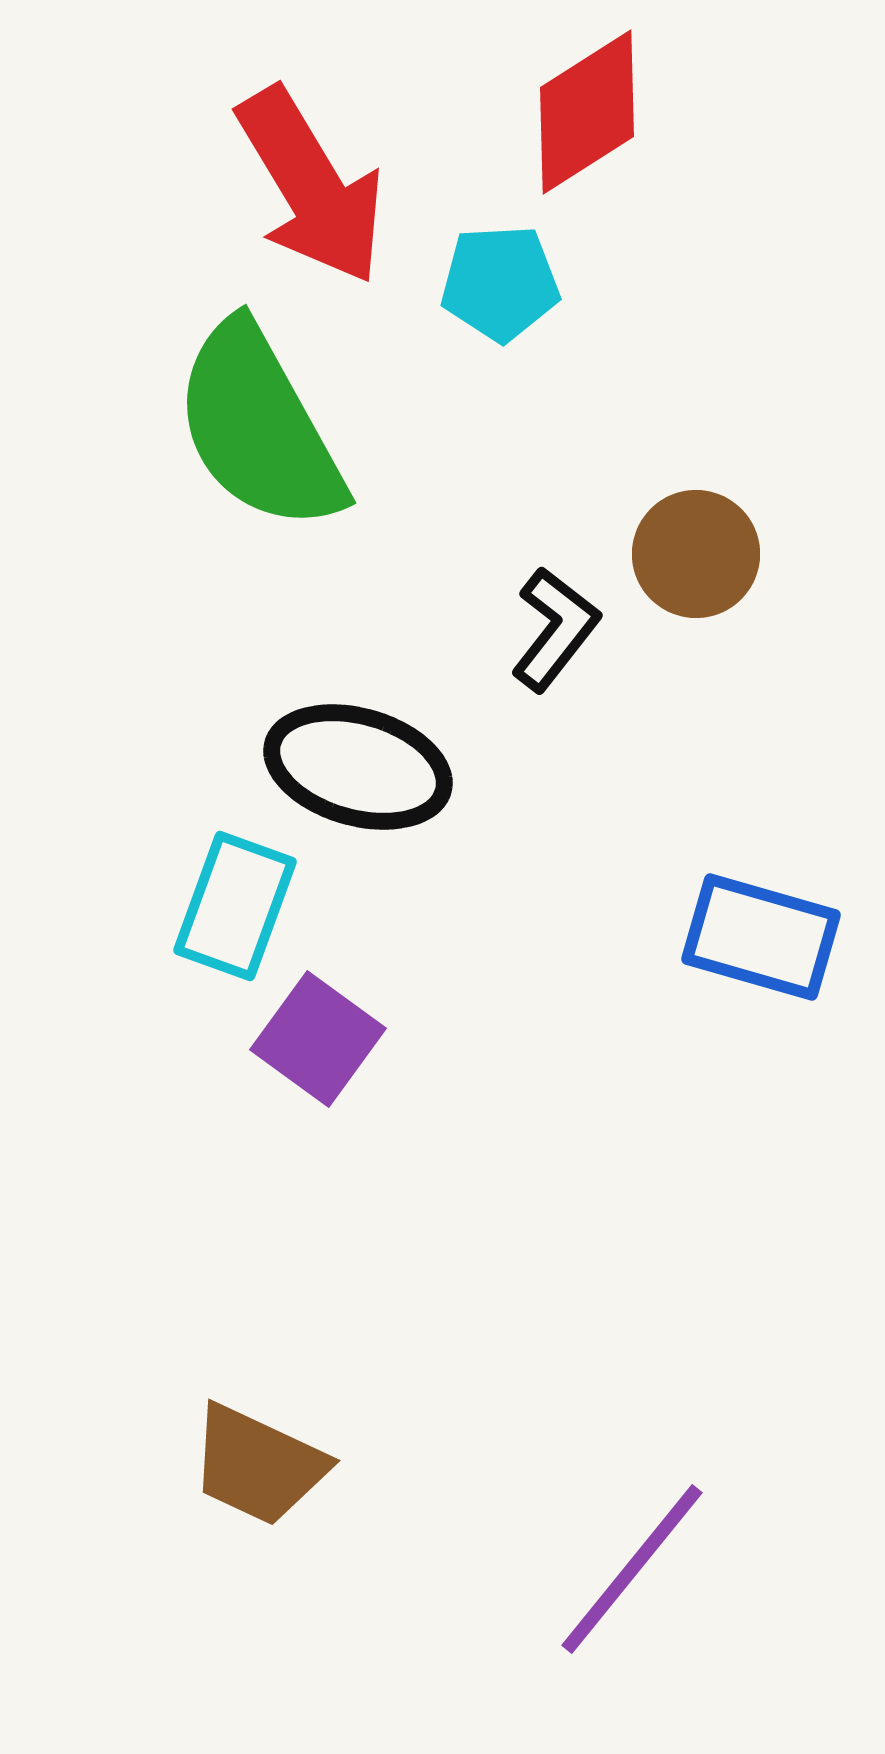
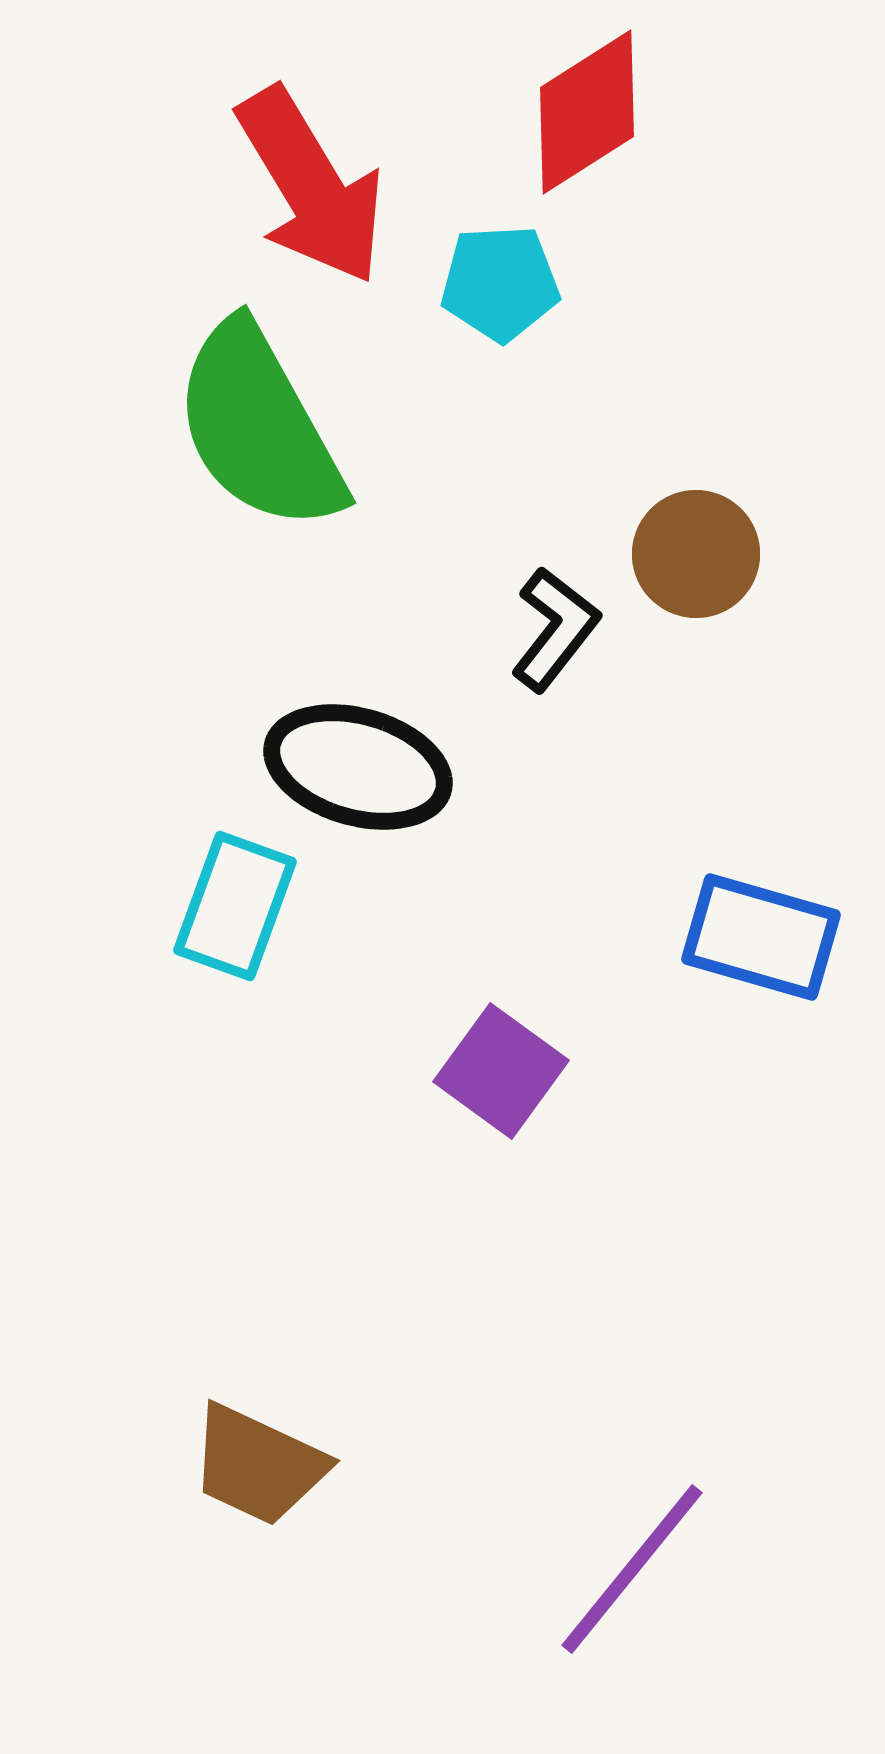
purple square: moved 183 px right, 32 px down
